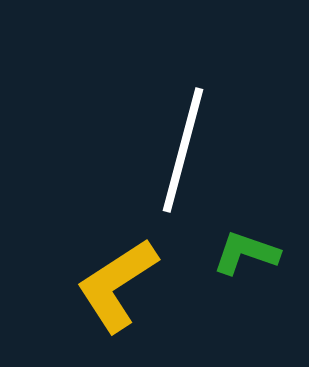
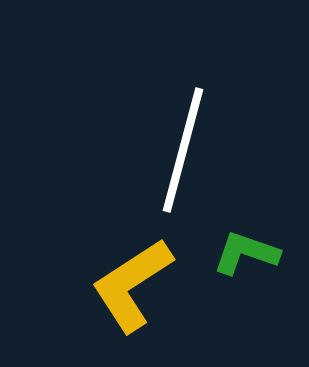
yellow L-shape: moved 15 px right
